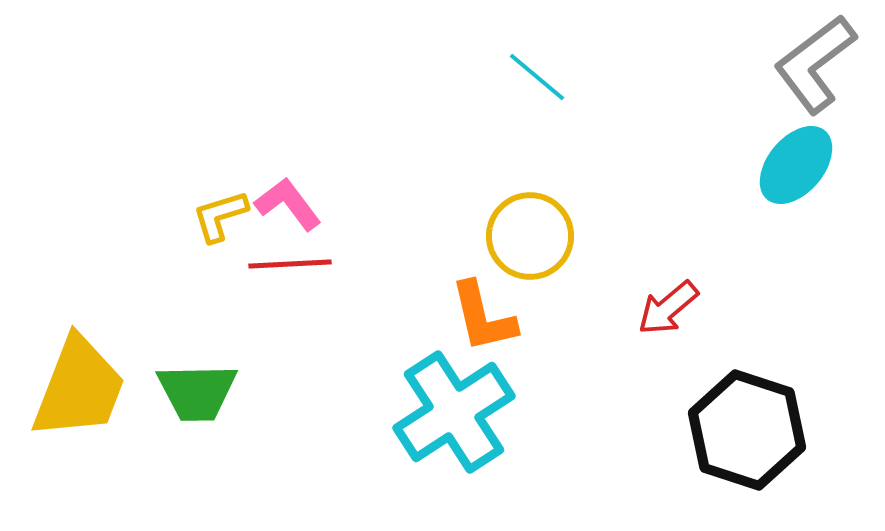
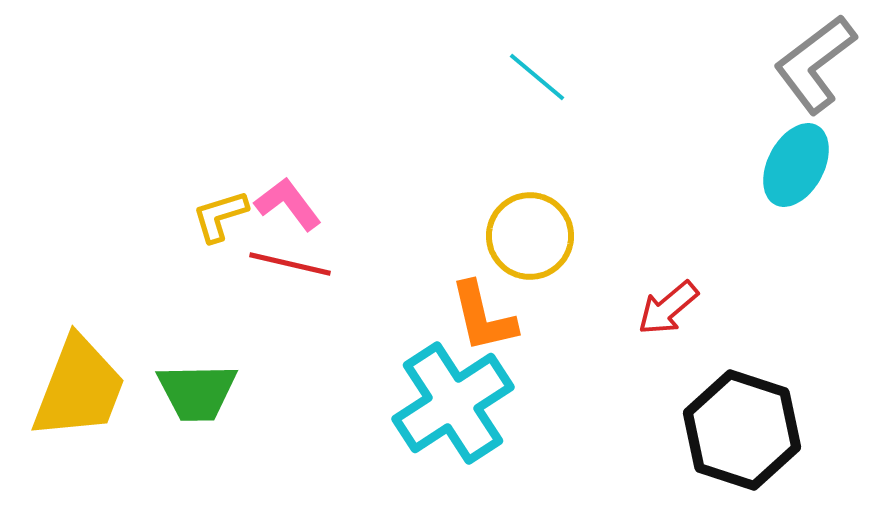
cyan ellipse: rotated 12 degrees counterclockwise
red line: rotated 16 degrees clockwise
cyan cross: moved 1 px left, 9 px up
black hexagon: moved 5 px left
